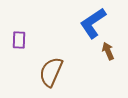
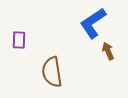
brown semicircle: moved 1 px right; rotated 32 degrees counterclockwise
